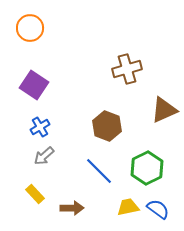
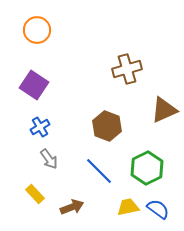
orange circle: moved 7 px right, 2 px down
gray arrow: moved 5 px right, 3 px down; rotated 85 degrees counterclockwise
brown arrow: moved 1 px up; rotated 20 degrees counterclockwise
